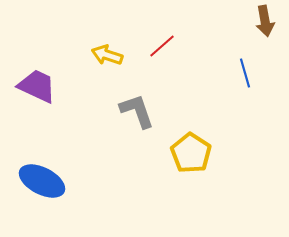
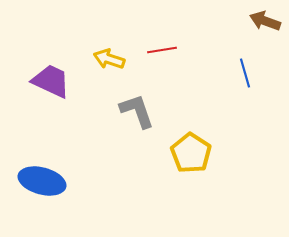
brown arrow: rotated 120 degrees clockwise
red line: moved 4 px down; rotated 32 degrees clockwise
yellow arrow: moved 2 px right, 4 px down
purple trapezoid: moved 14 px right, 5 px up
blue ellipse: rotated 12 degrees counterclockwise
